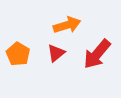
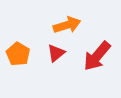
red arrow: moved 2 px down
